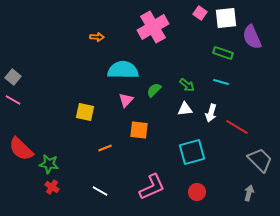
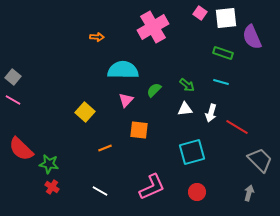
yellow square: rotated 30 degrees clockwise
